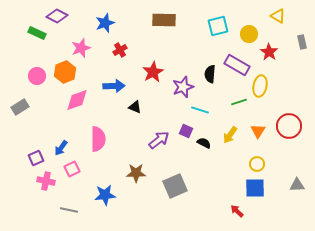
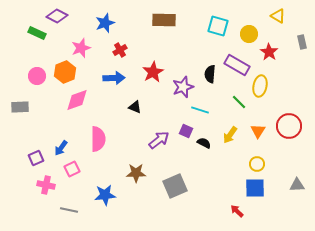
cyan square at (218, 26): rotated 30 degrees clockwise
blue arrow at (114, 86): moved 8 px up
green line at (239, 102): rotated 63 degrees clockwise
gray rectangle at (20, 107): rotated 30 degrees clockwise
pink cross at (46, 181): moved 4 px down
